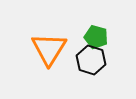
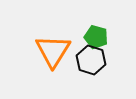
orange triangle: moved 4 px right, 2 px down
